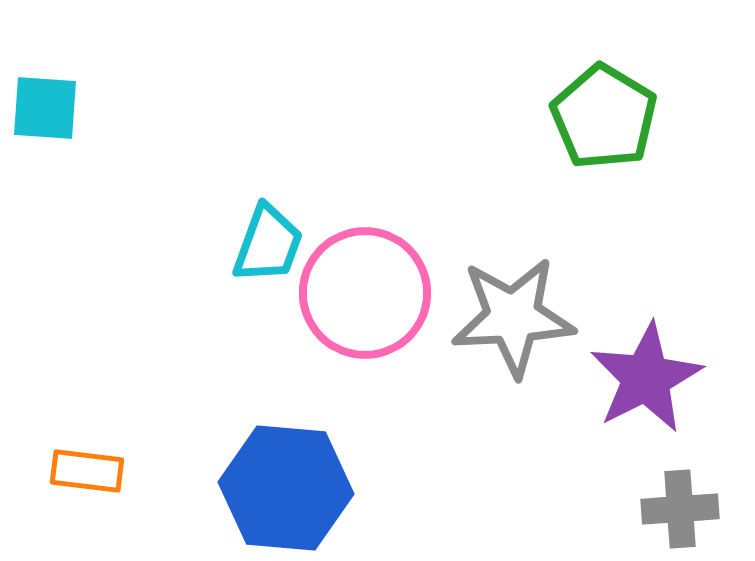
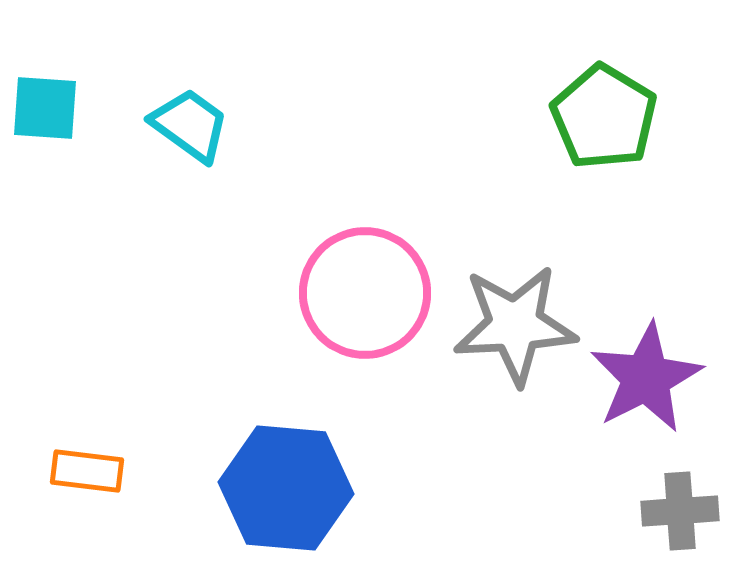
cyan trapezoid: moved 78 px left, 119 px up; rotated 74 degrees counterclockwise
gray star: moved 2 px right, 8 px down
gray cross: moved 2 px down
